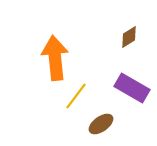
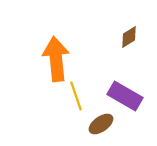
orange arrow: moved 1 px right, 1 px down
purple rectangle: moved 7 px left, 8 px down
yellow line: rotated 56 degrees counterclockwise
